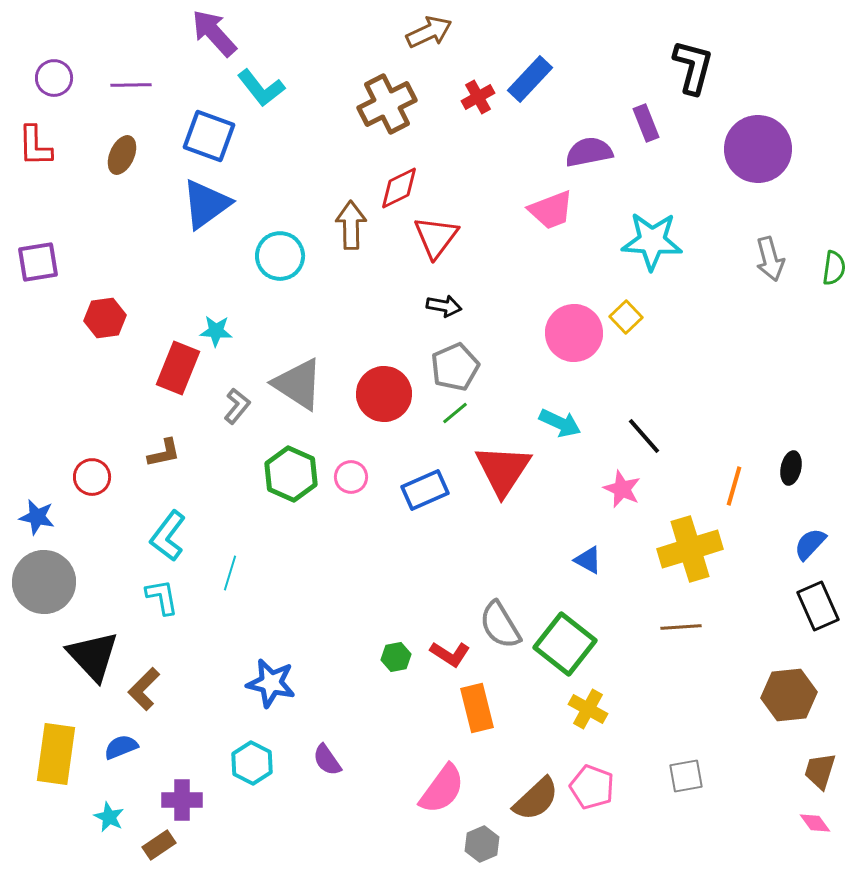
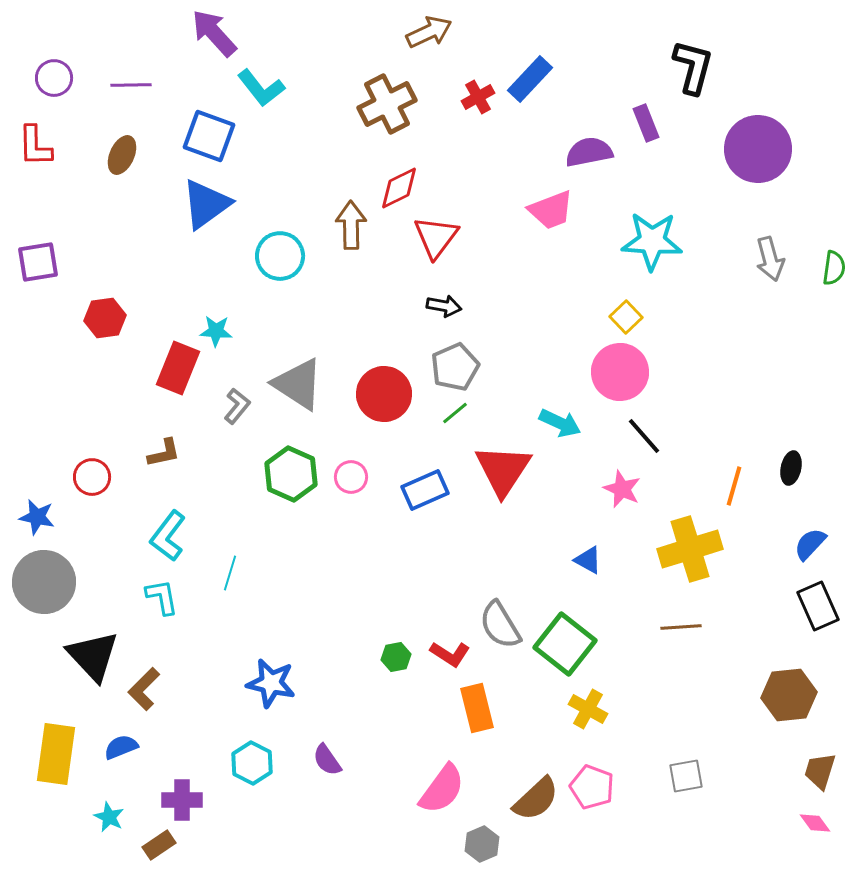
pink circle at (574, 333): moved 46 px right, 39 px down
